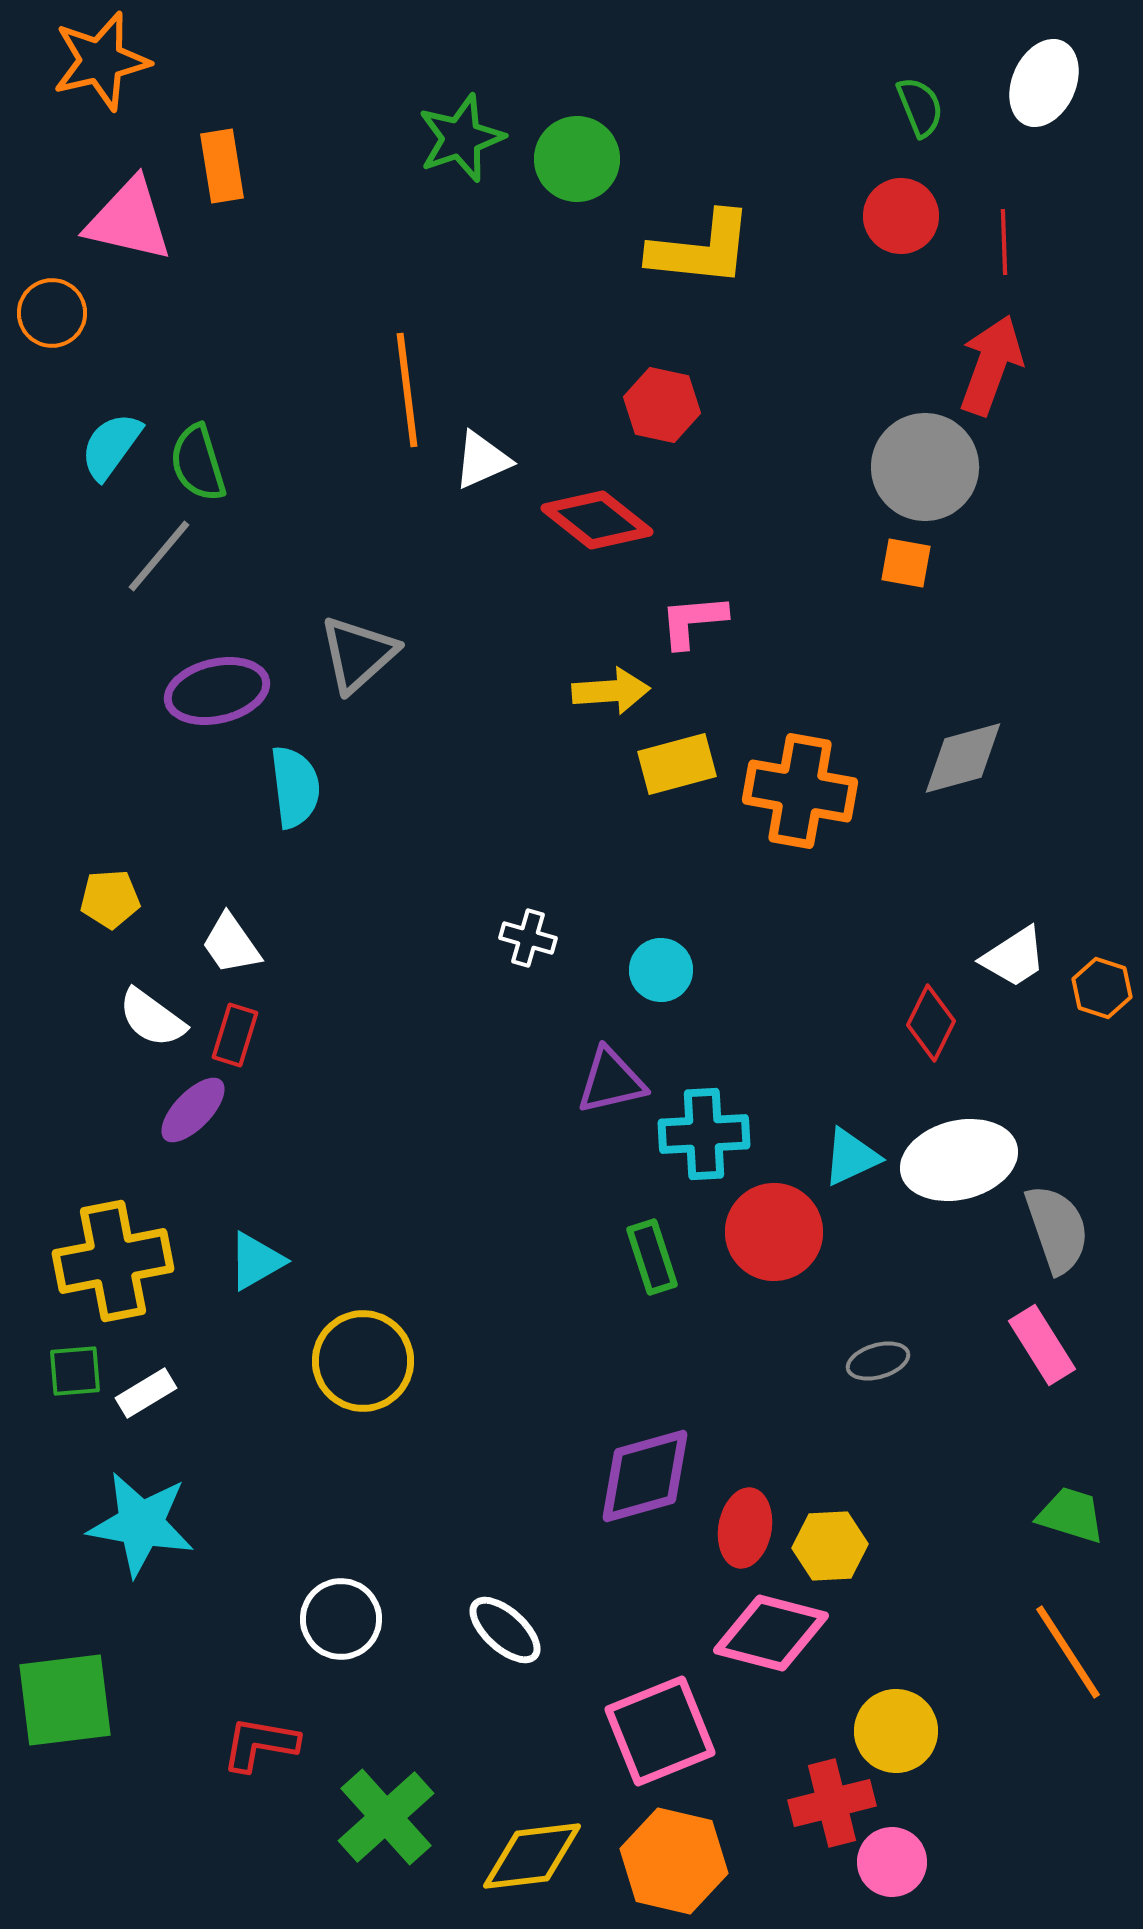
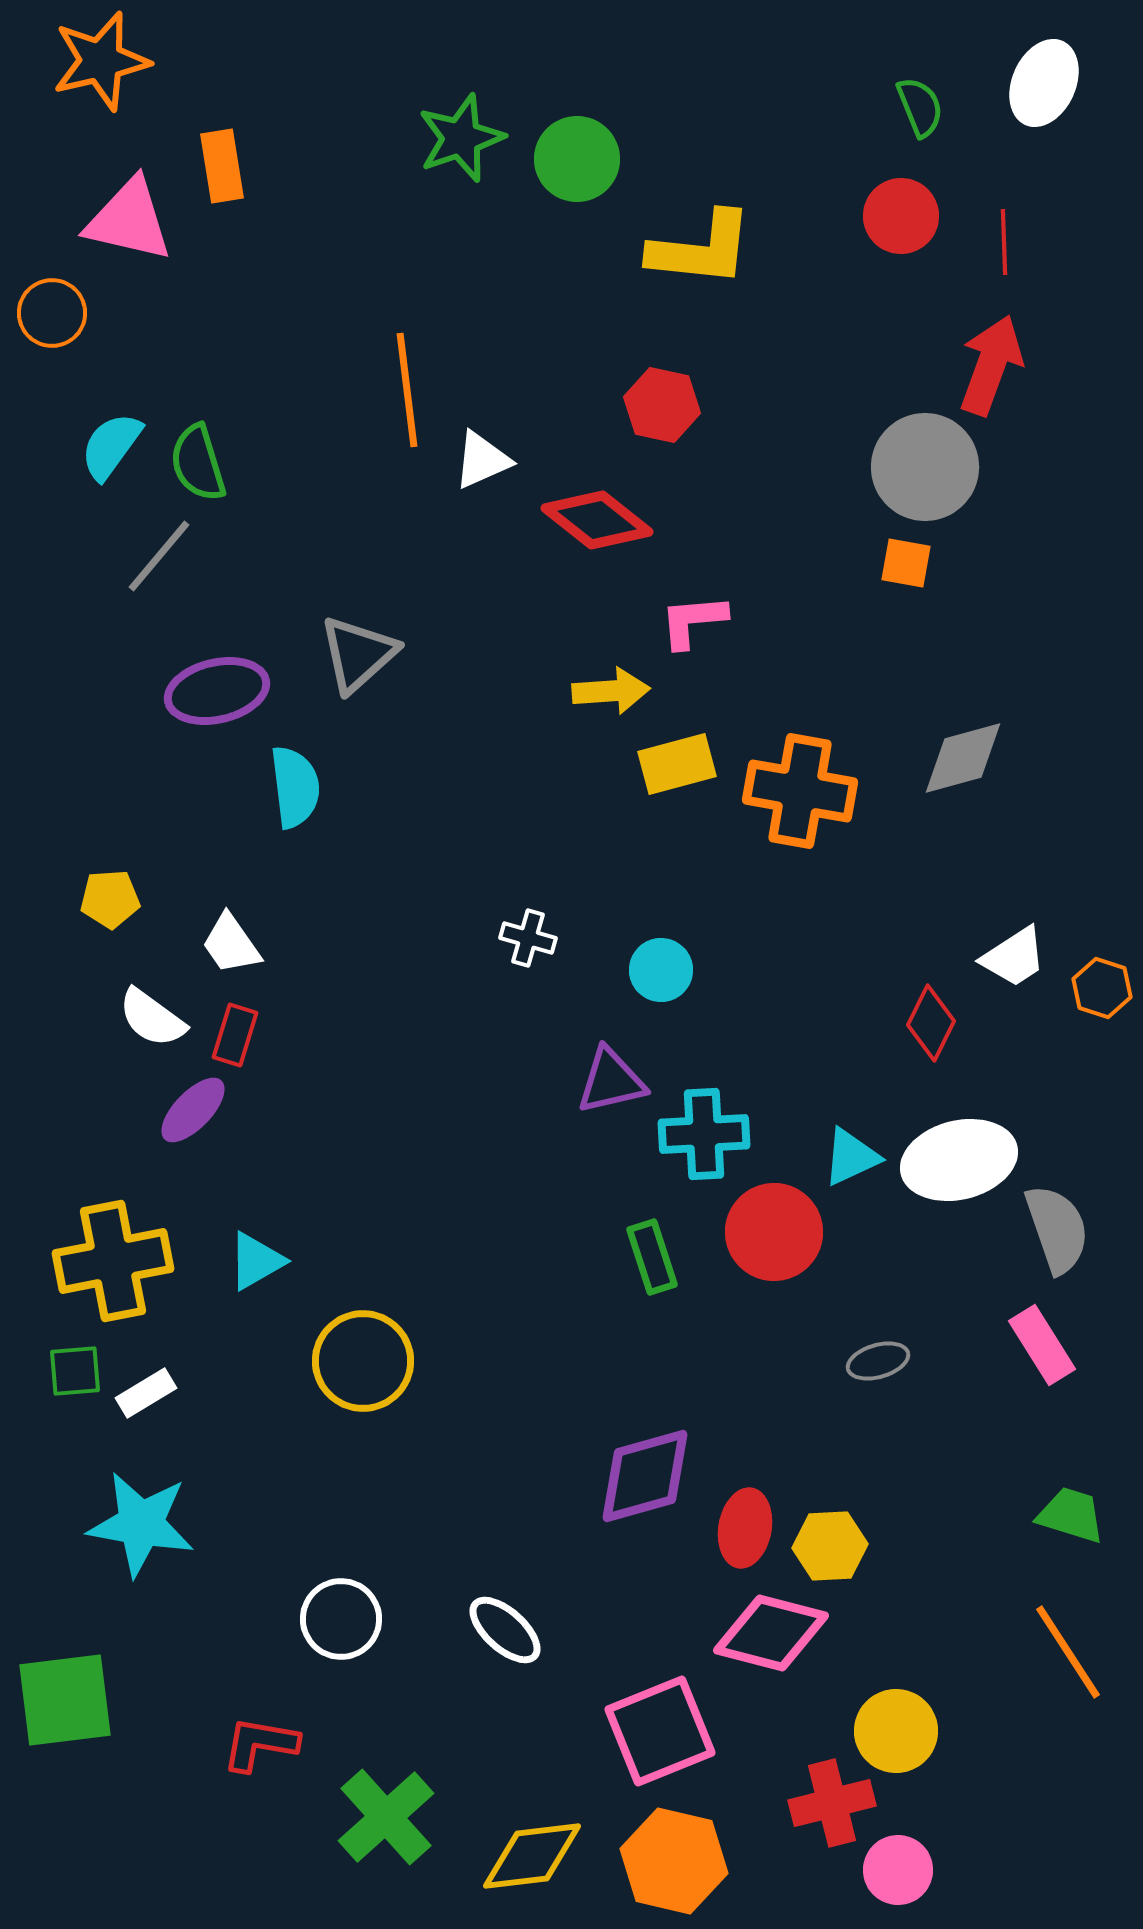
pink circle at (892, 1862): moved 6 px right, 8 px down
